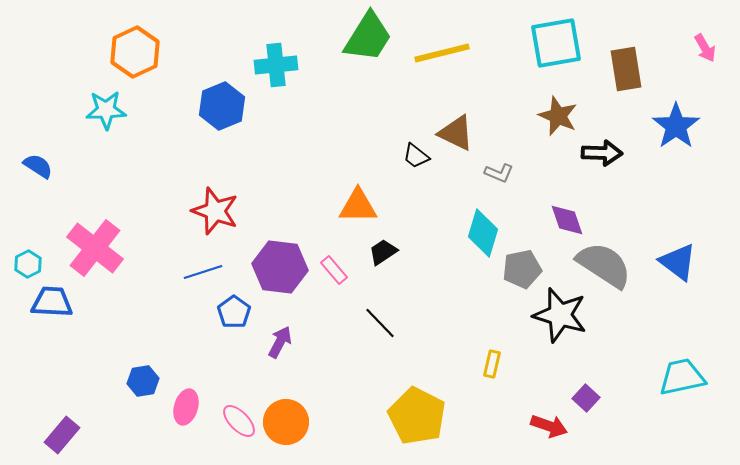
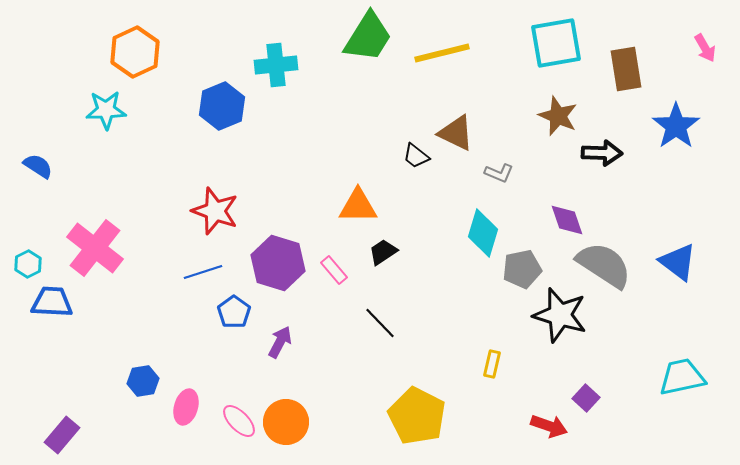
purple hexagon at (280, 267): moved 2 px left, 4 px up; rotated 10 degrees clockwise
